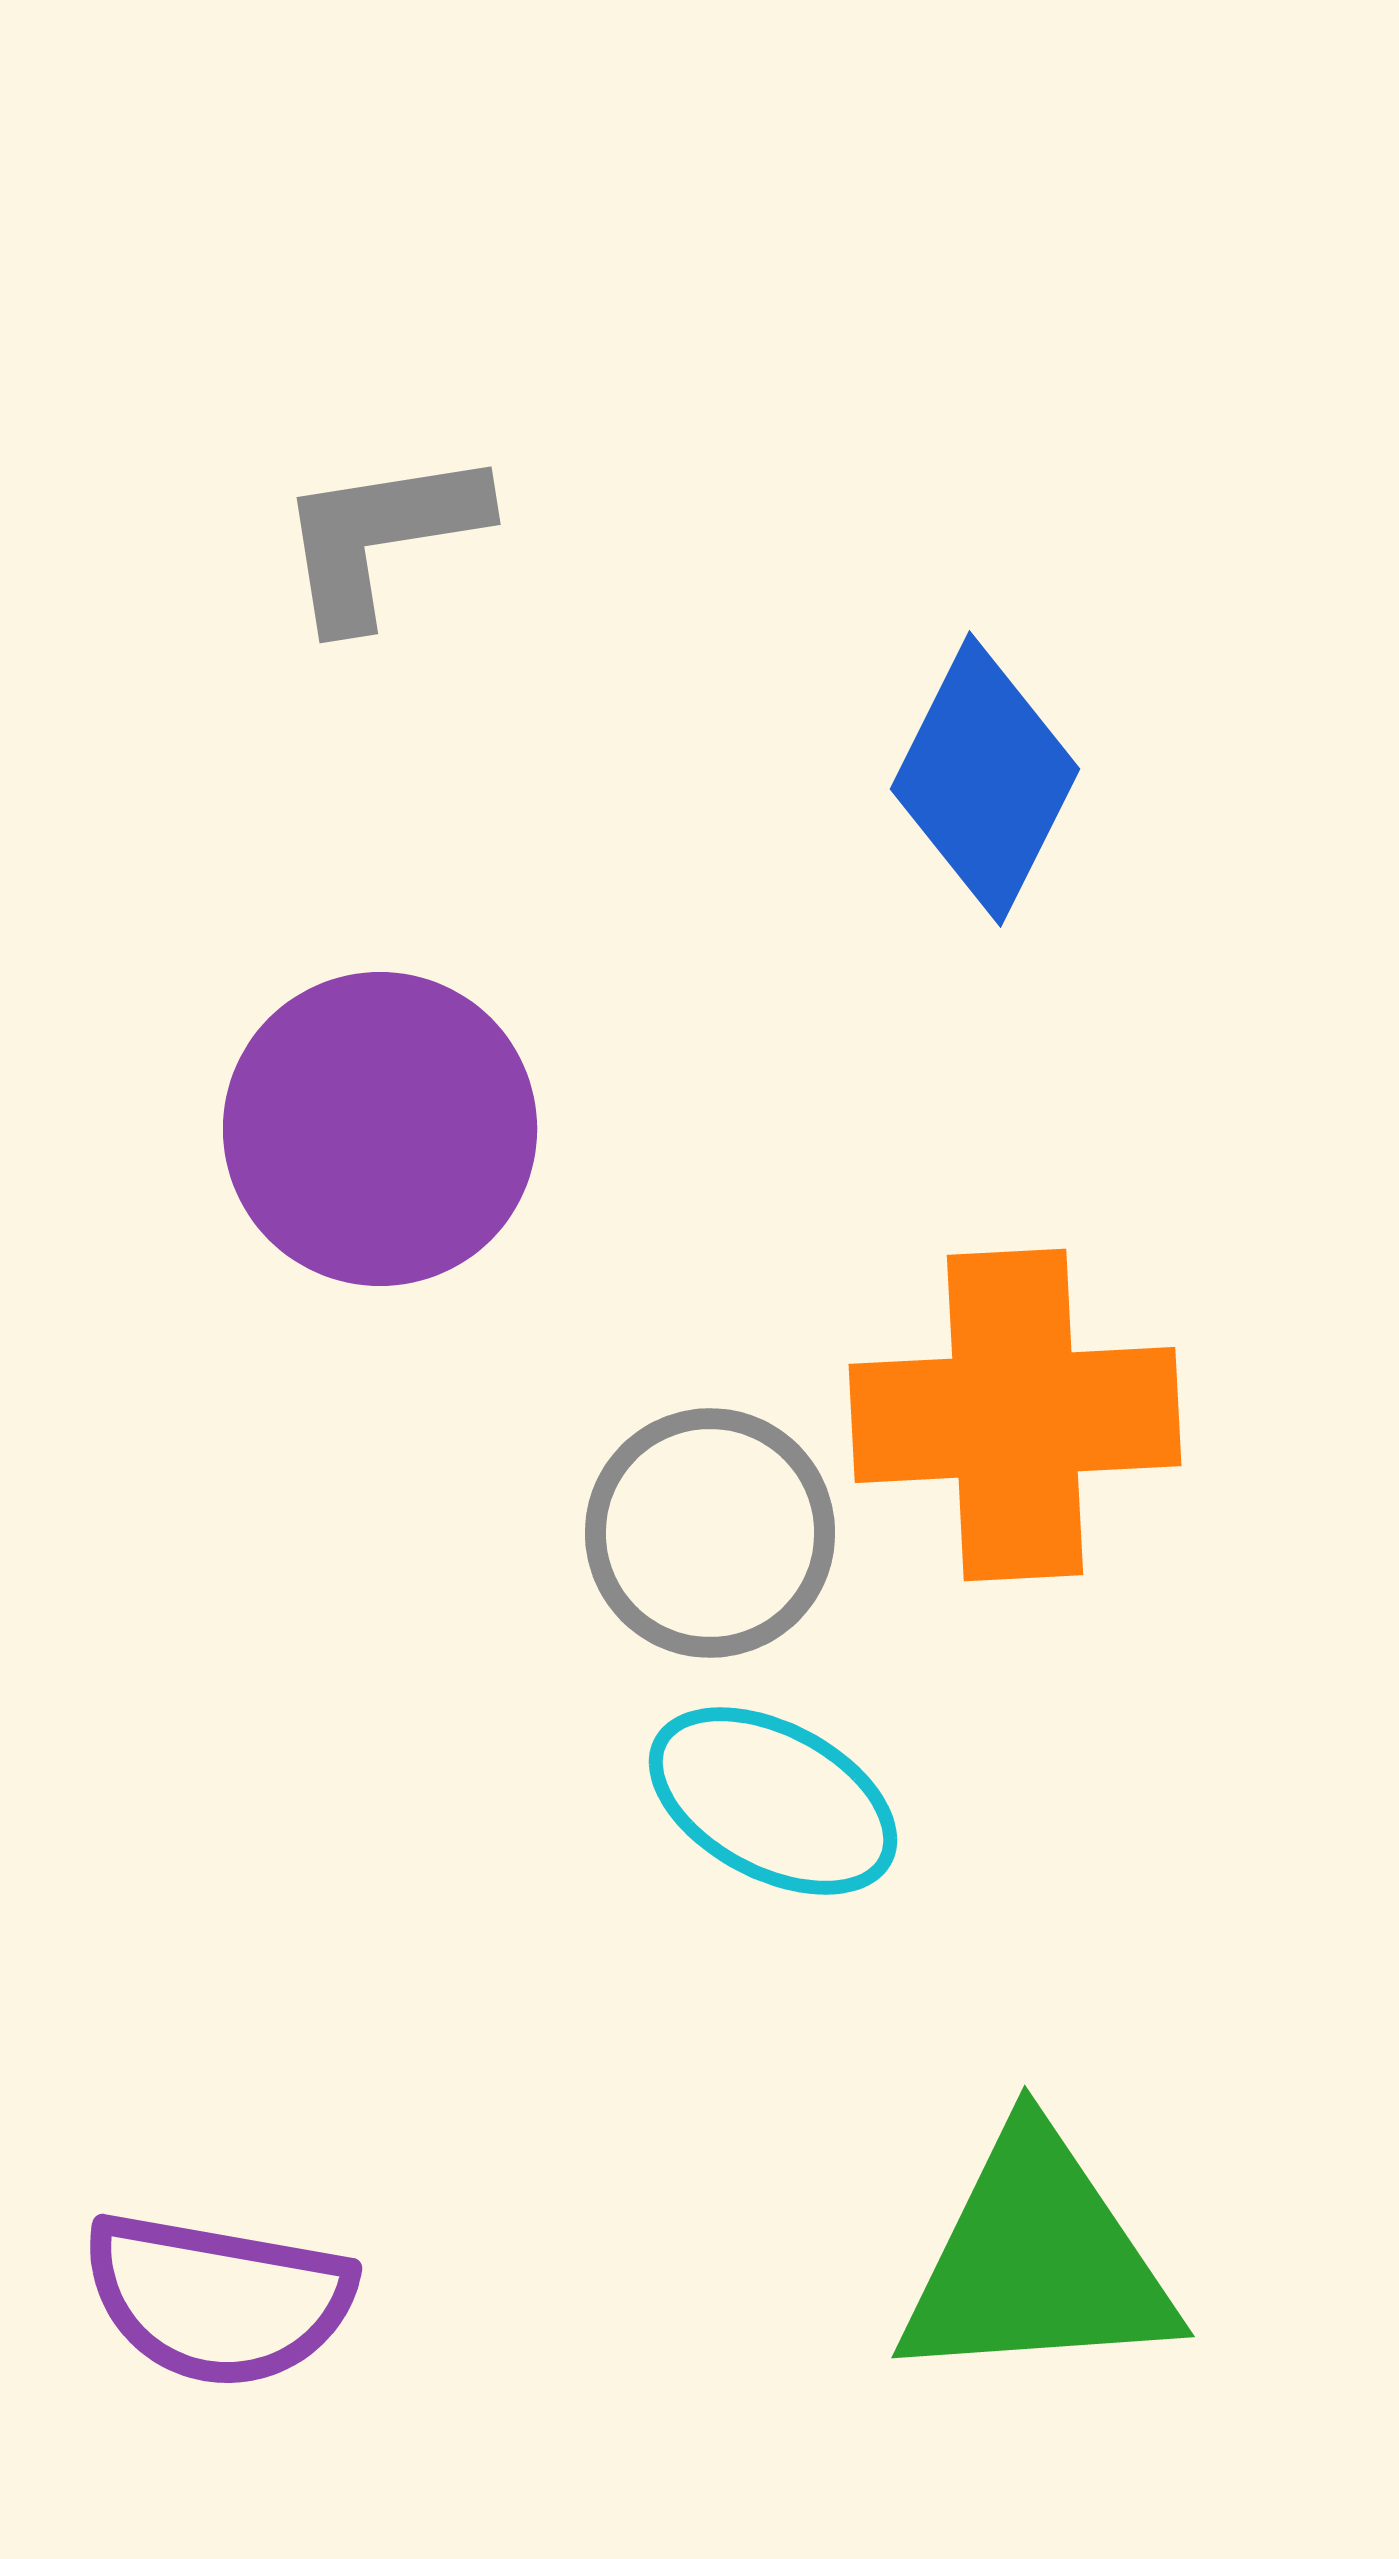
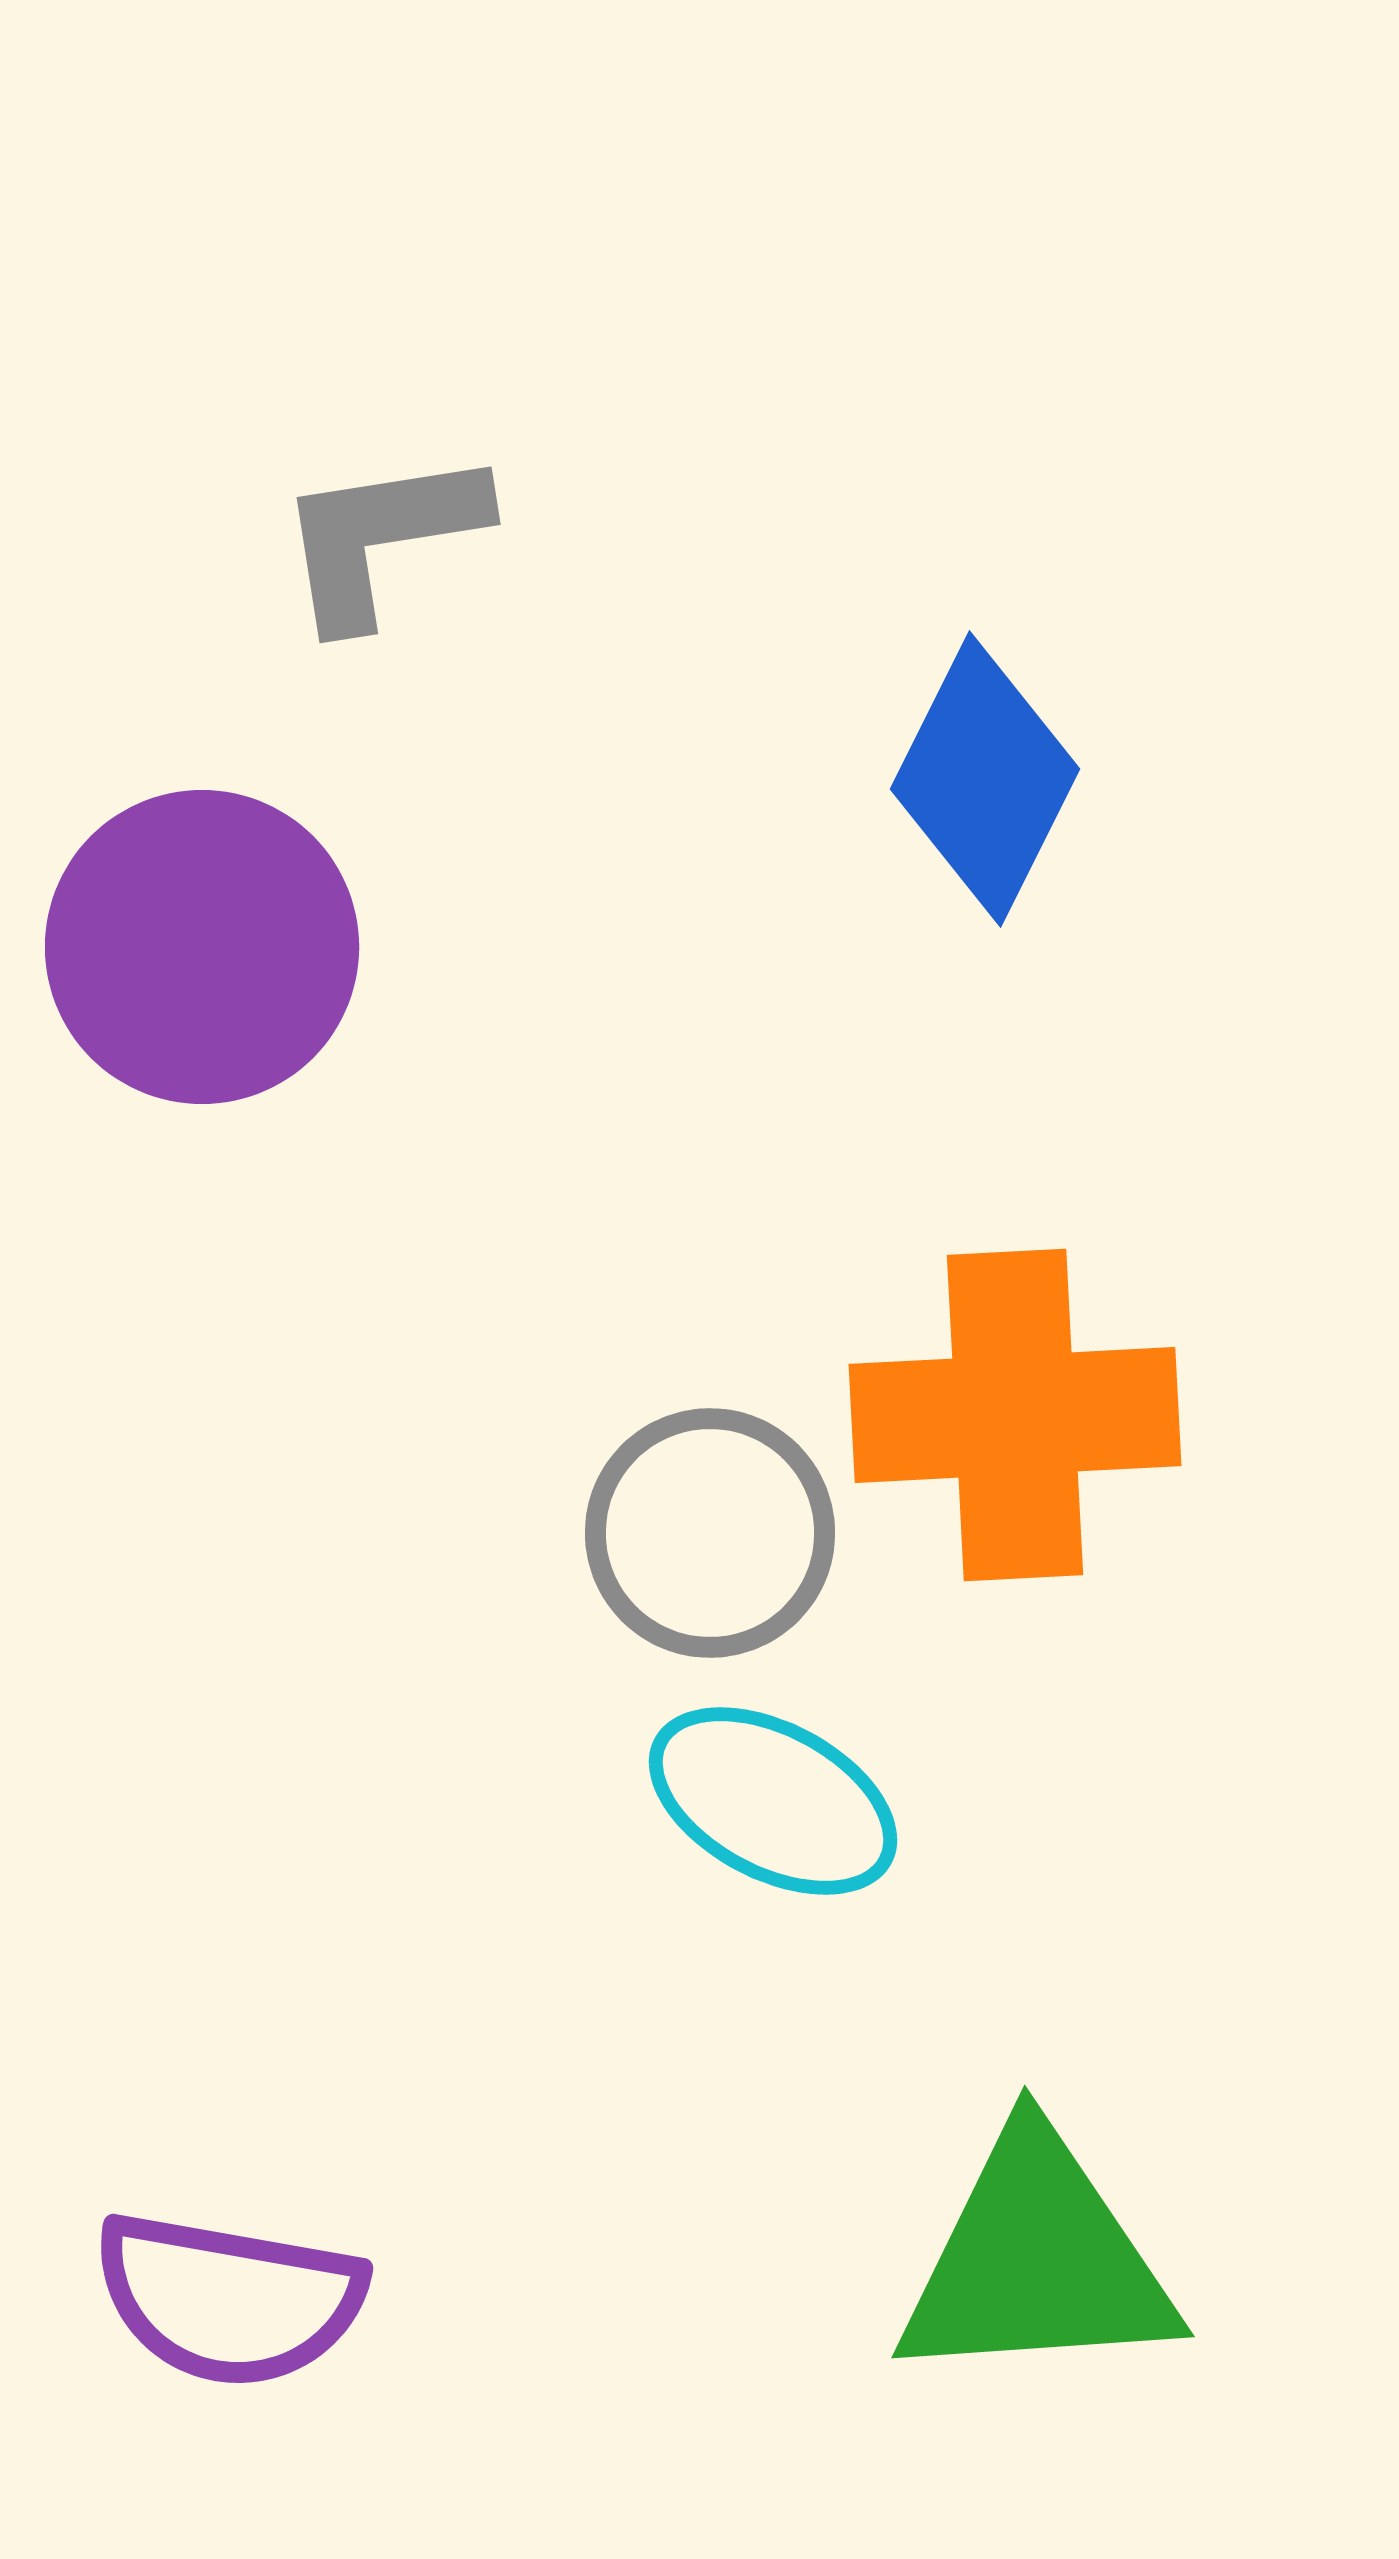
purple circle: moved 178 px left, 182 px up
purple semicircle: moved 11 px right
